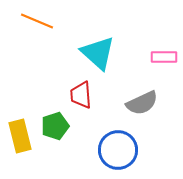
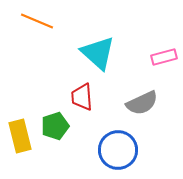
pink rectangle: rotated 15 degrees counterclockwise
red trapezoid: moved 1 px right, 2 px down
